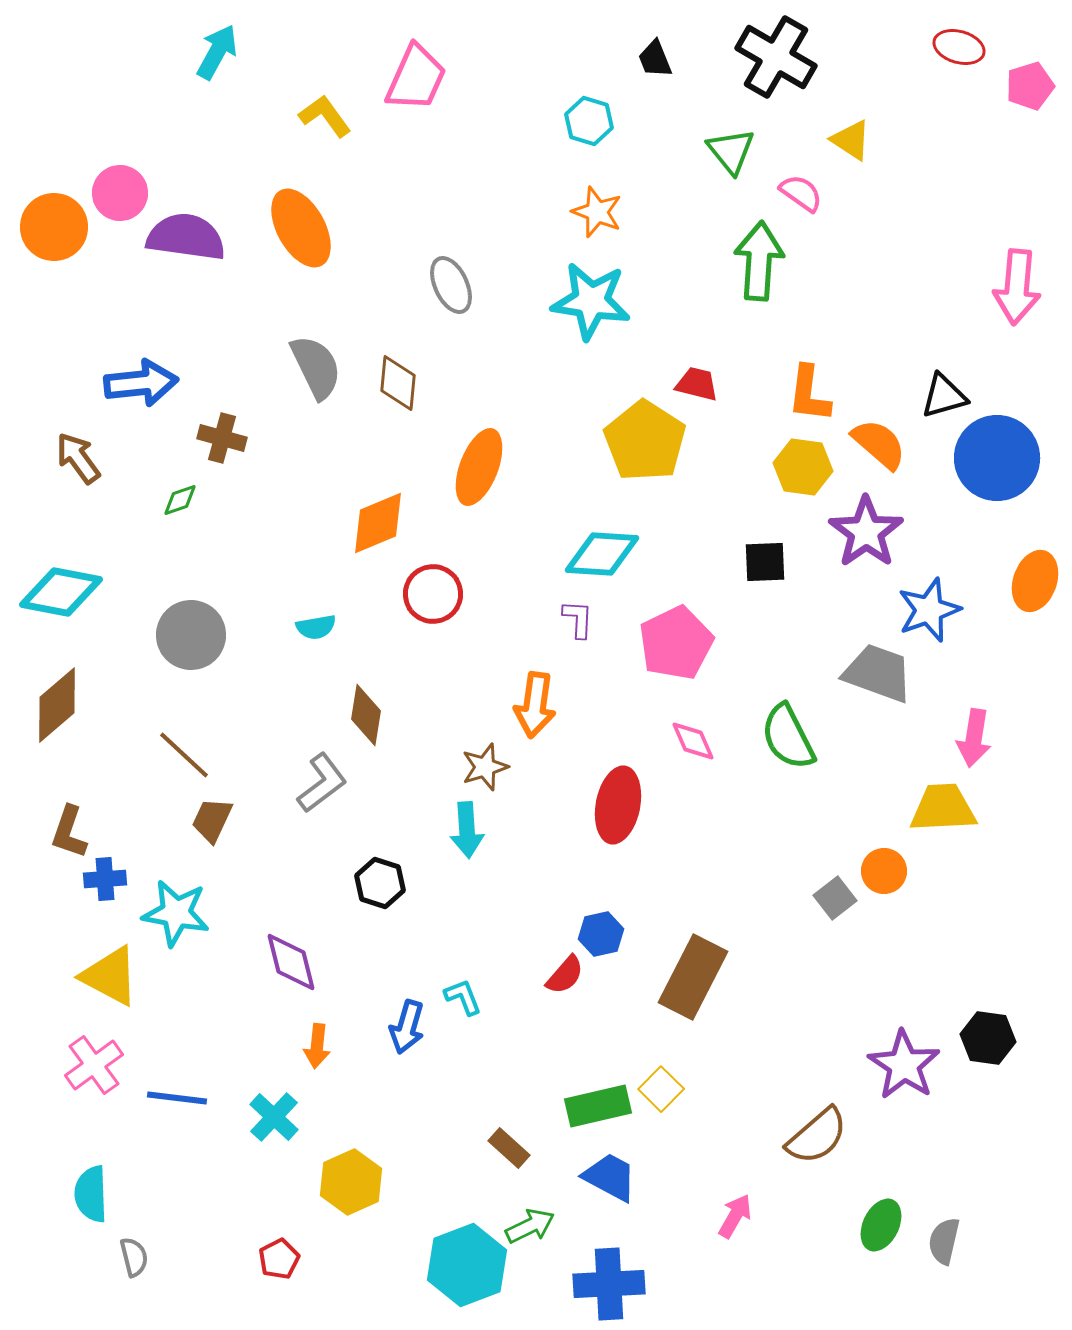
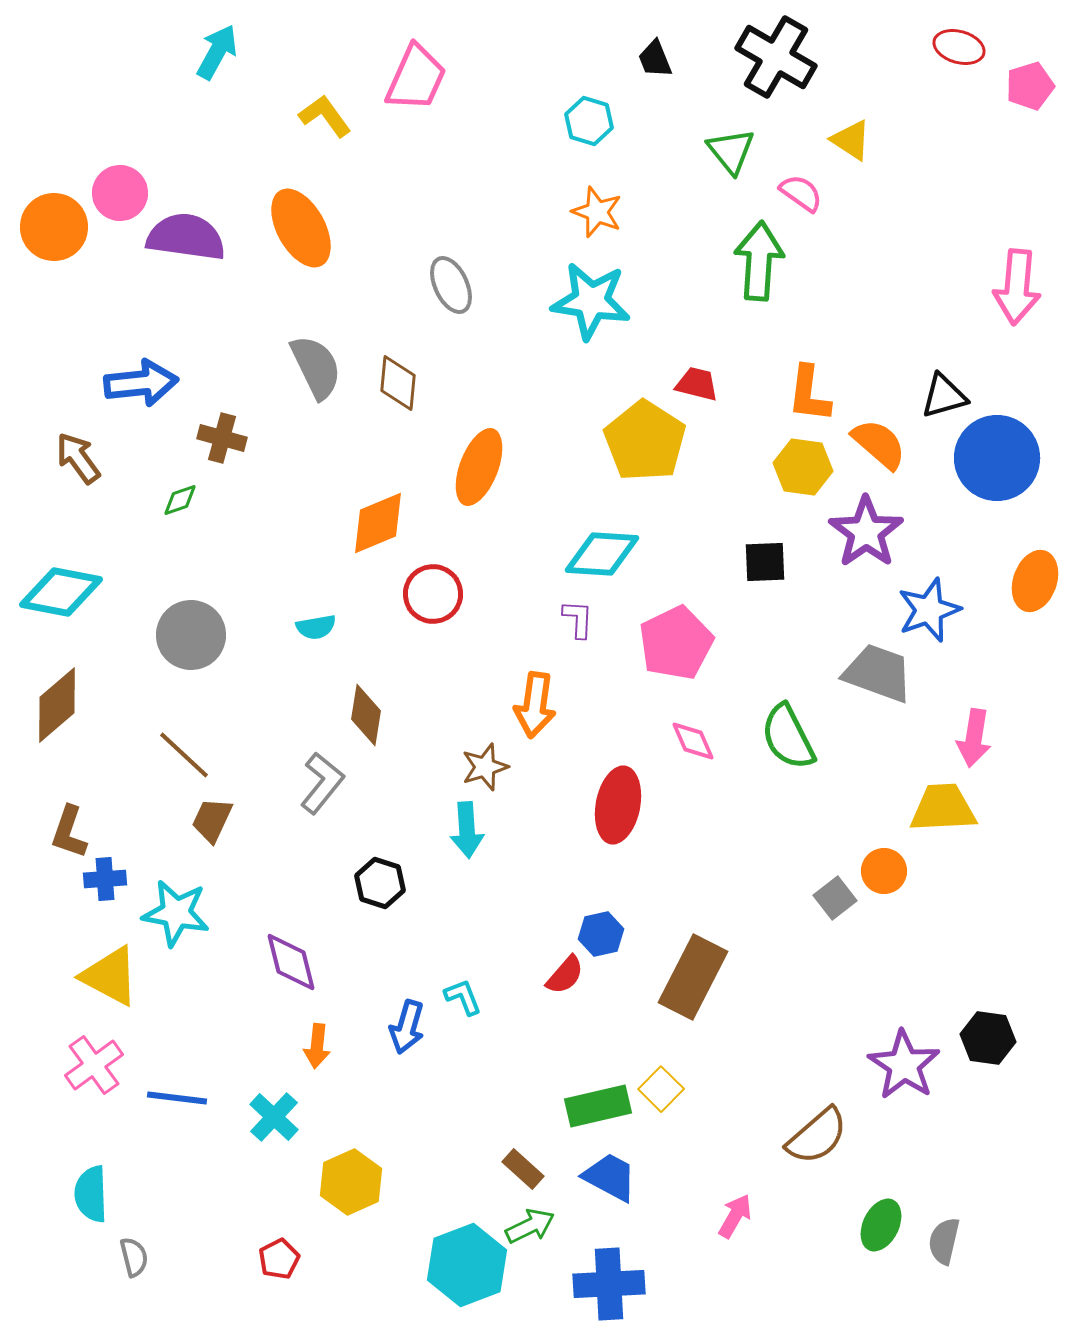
gray L-shape at (322, 783): rotated 14 degrees counterclockwise
brown rectangle at (509, 1148): moved 14 px right, 21 px down
